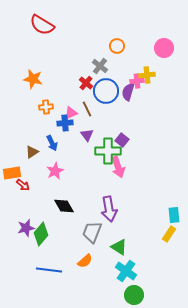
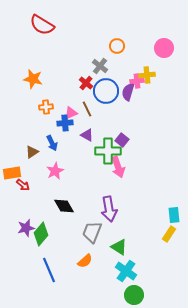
purple triangle: rotated 24 degrees counterclockwise
blue line: rotated 60 degrees clockwise
